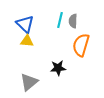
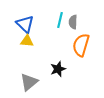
gray semicircle: moved 1 px down
black star: moved 1 px down; rotated 14 degrees counterclockwise
